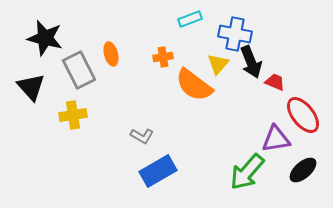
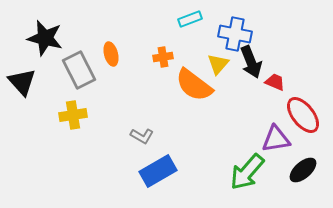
black triangle: moved 9 px left, 5 px up
